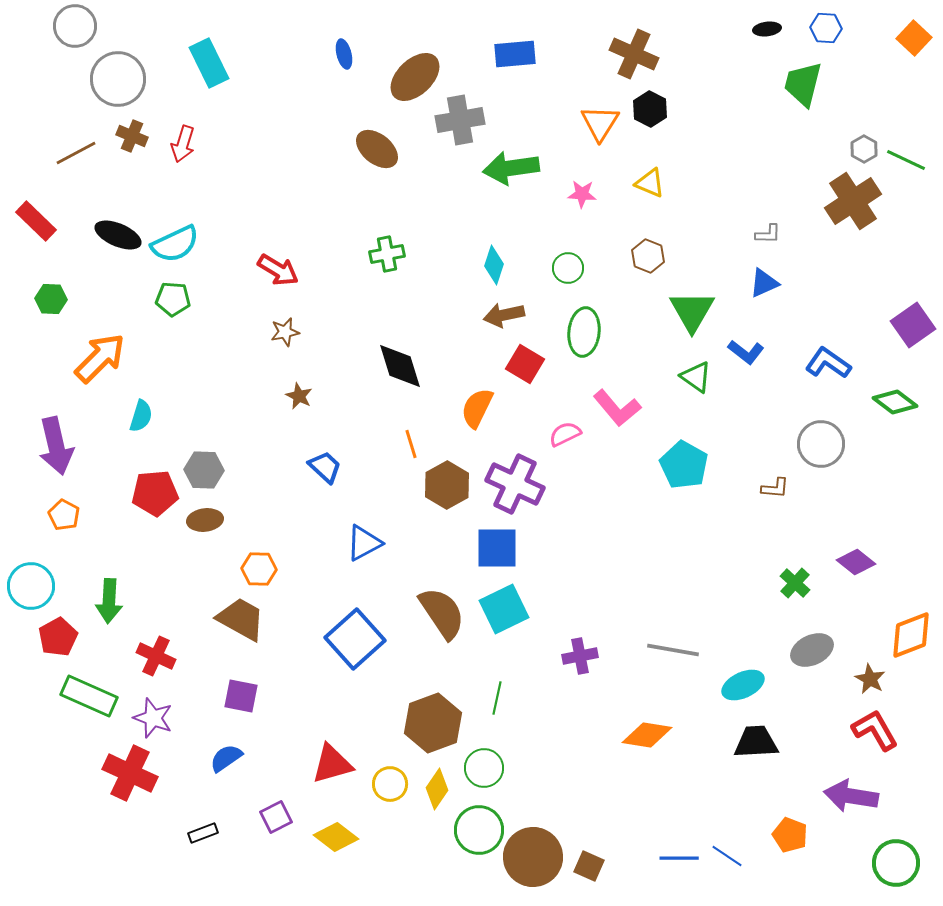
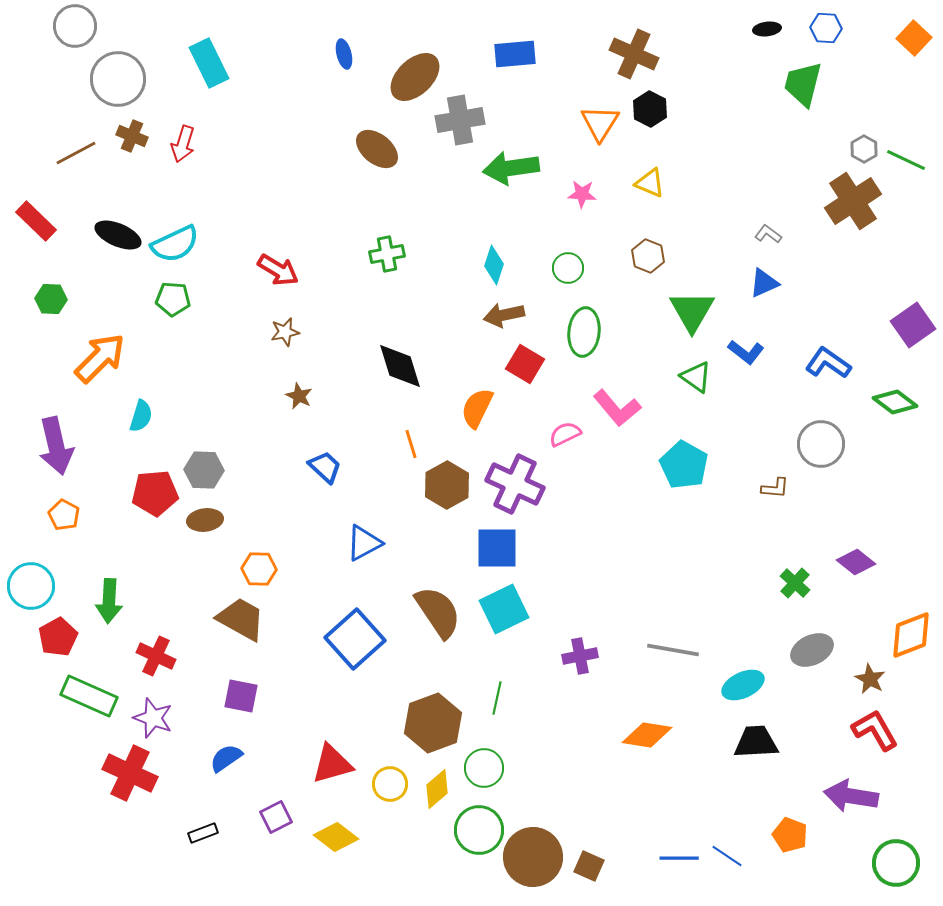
gray L-shape at (768, 234): rotated 144 degrees counterclockwise
brown semicircle at (442, 613): moved 4 px left, 1 px up
yellow diamond at (437, 789): rotated 15 degrees clockwise
